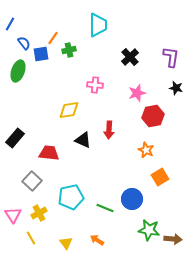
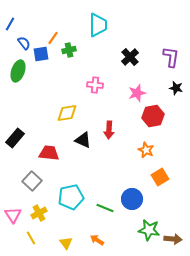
yellow diamond: moved 2 px left, 3 px down
